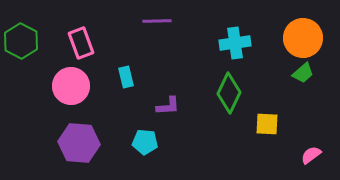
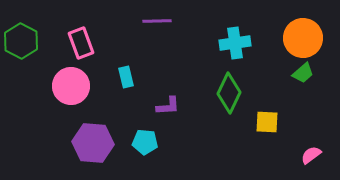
yellow square: moved 2 px up
purple hexagon: moved 14 px right
